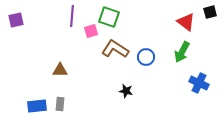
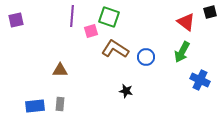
blue cross: moved 1 px right, 3 px up
blue rectangle: moved 2 px left
